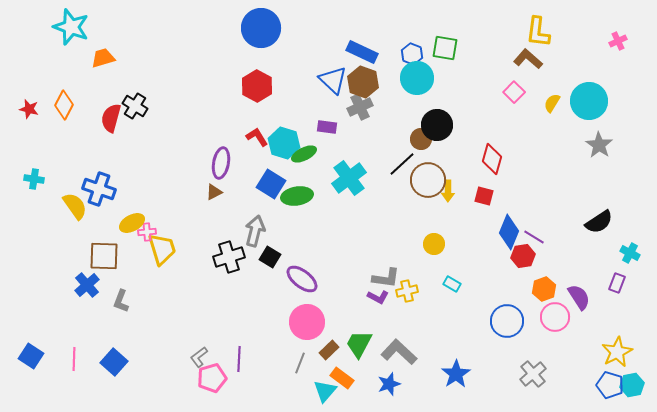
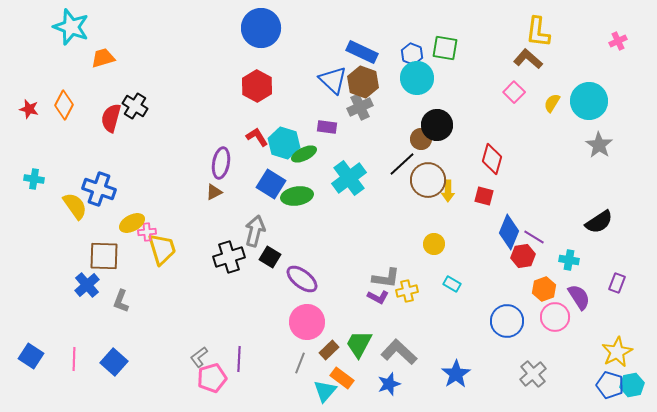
cyan cross at (630, 253): moved 61 px left, 7 px down; rotated 18 degrees counterclockwise
